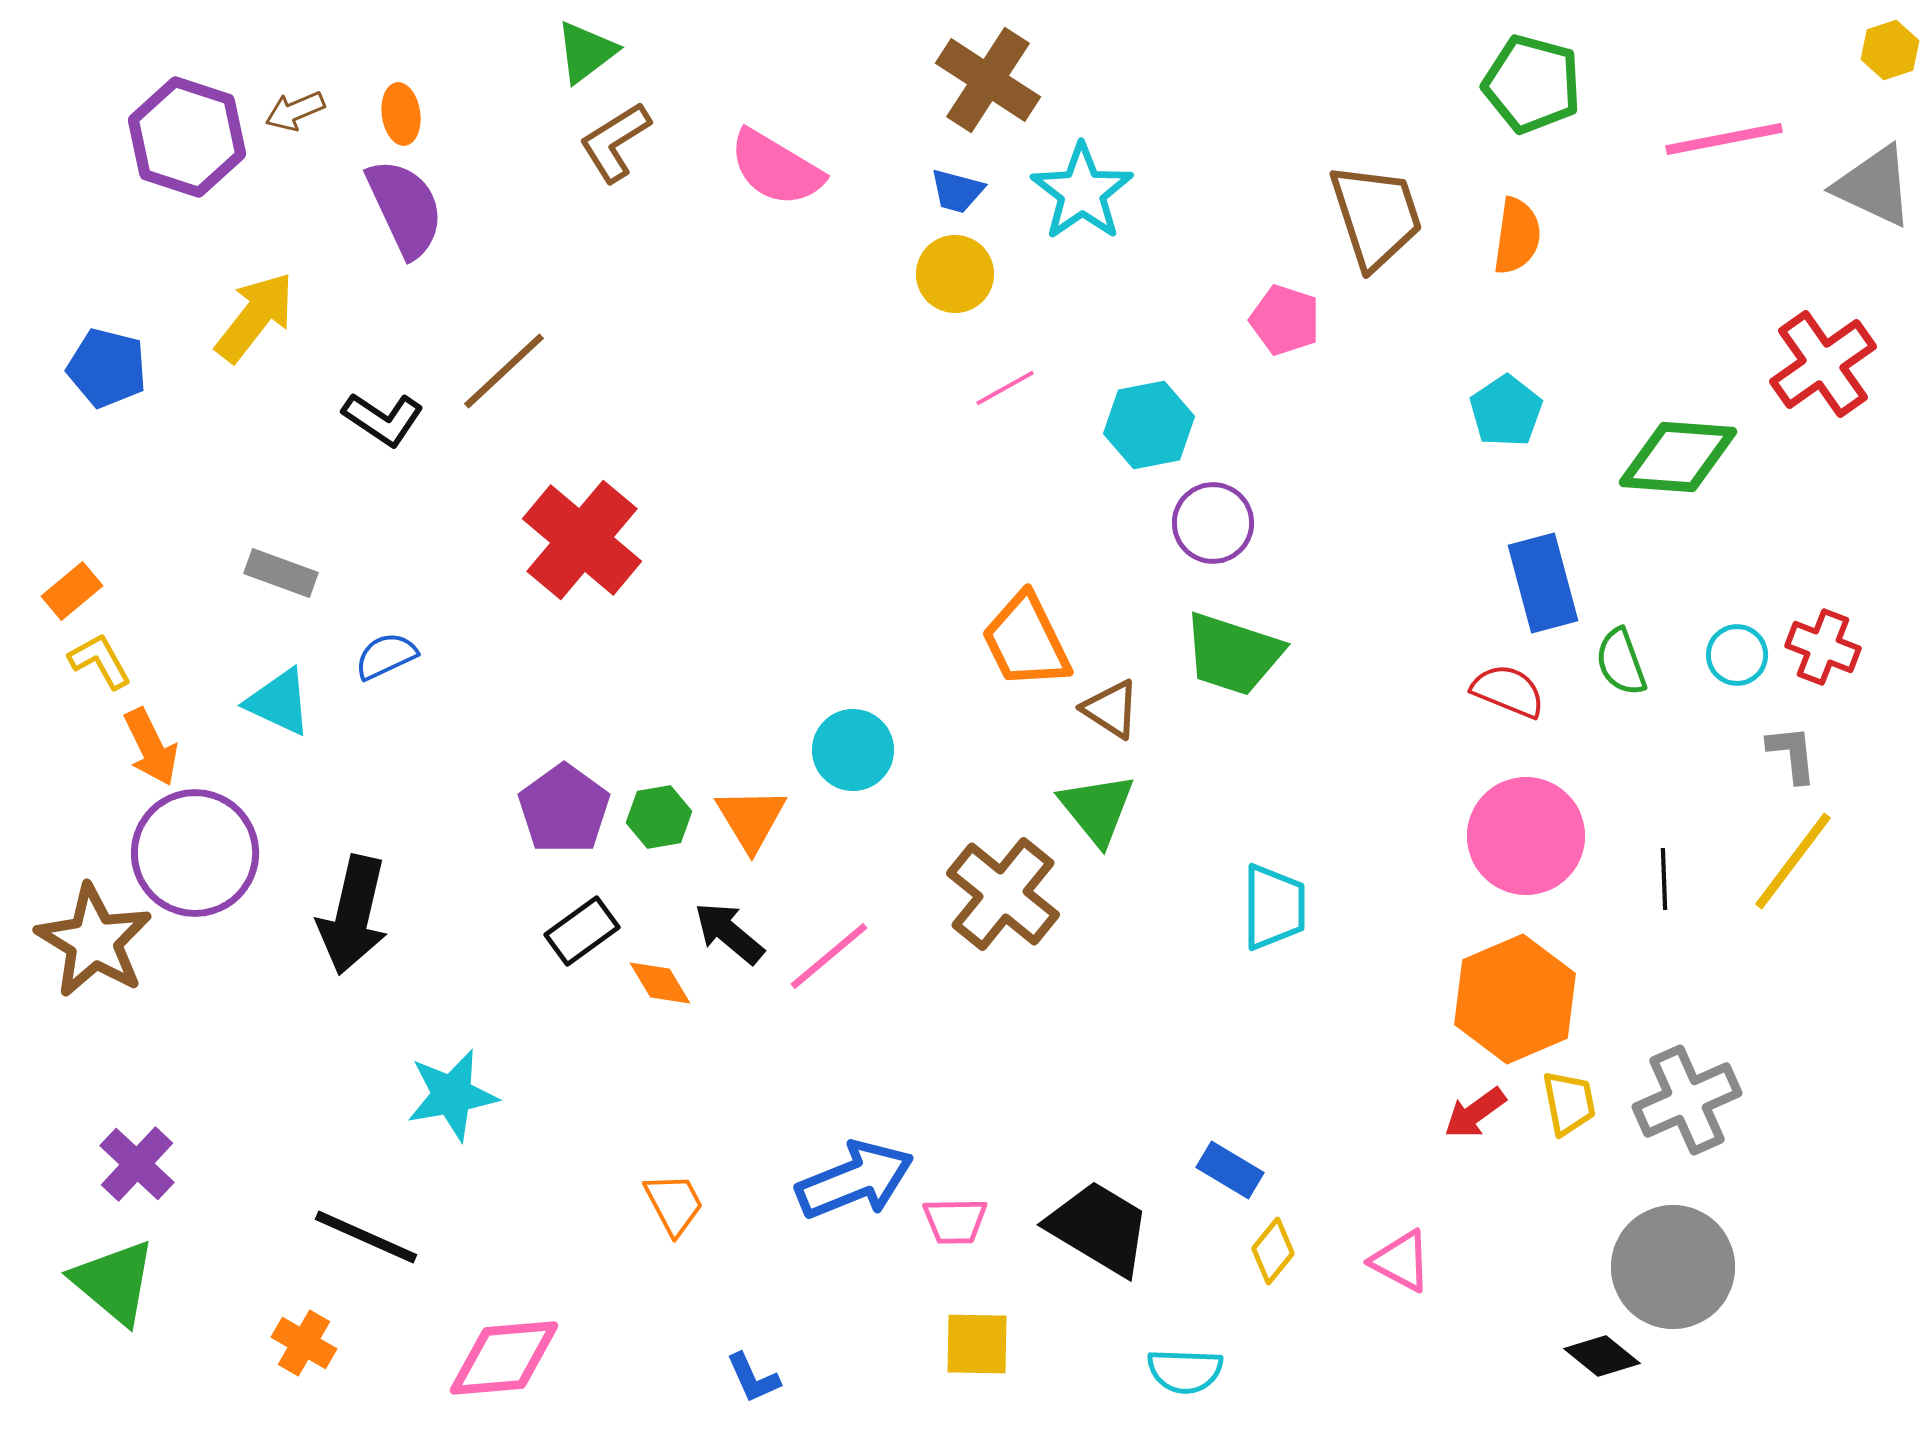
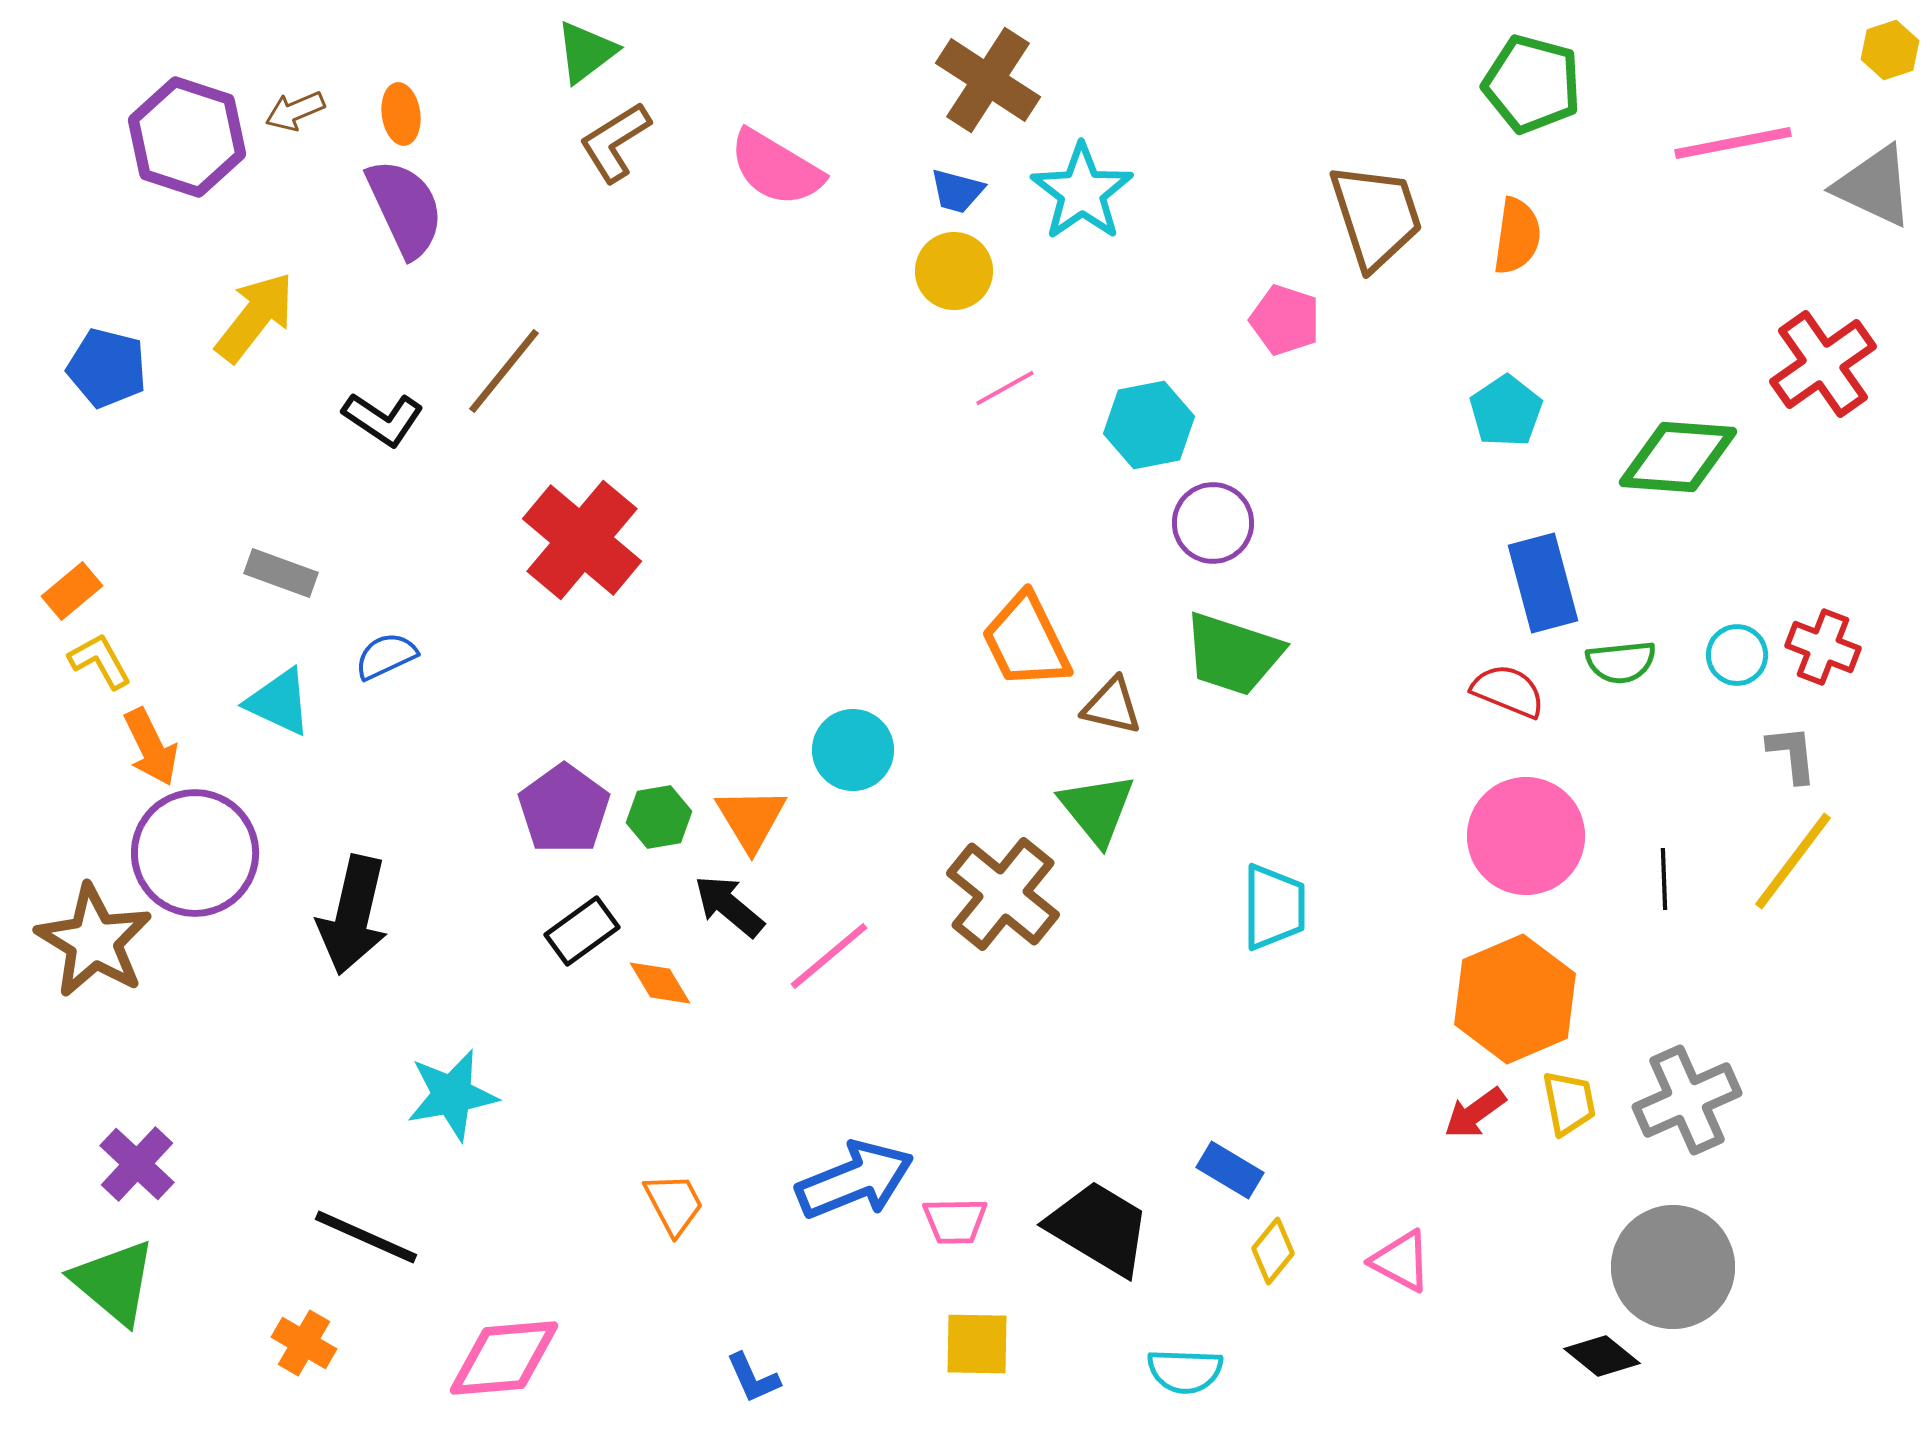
pink line at (1724, 139): moved 9 px right, 4 px down
yellow circle at (955, 274): moved 1 px left, 3 px up
brown line at (504, 371): rotated 8 degrees counterclockwise
green semicircle at (1621, 662): rotated 76 degrees counterclockwise
brown triangle at (1111, 709): moved 1 px right, 3 px up; rotated 20 degrees counterclockwise
black arrow at (729, 933): moved 27 px up
